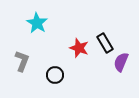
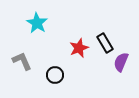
red star: rotated 30 degrees clockwise
gray L-shape: rotated 45 degrees counterclockwise
